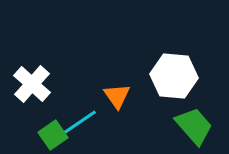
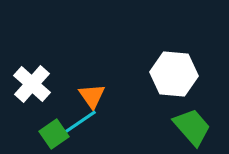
white hexagon: moved 2 px up
orange triangle: moved 25 px left
green trapezoid: moved 2 px left, 1 px down
green square: moved 1 px right, 1 px up
